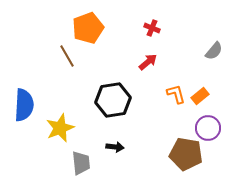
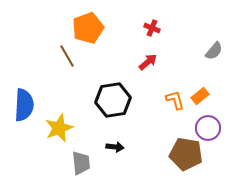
orange L-shape: moved 1 px left, 6 px down
yellow star: moved 1 px left
